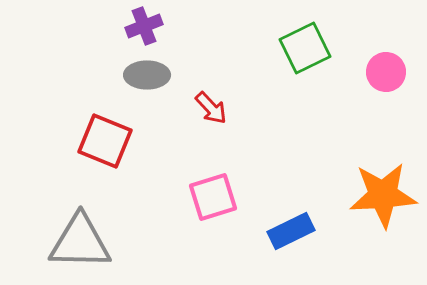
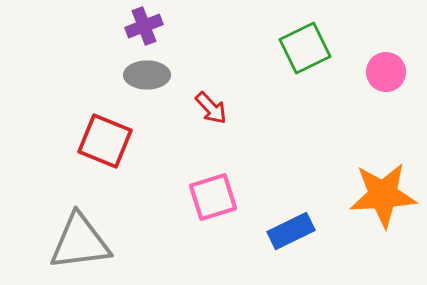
gray triangle: rotated 8 degrees counterclockwise
